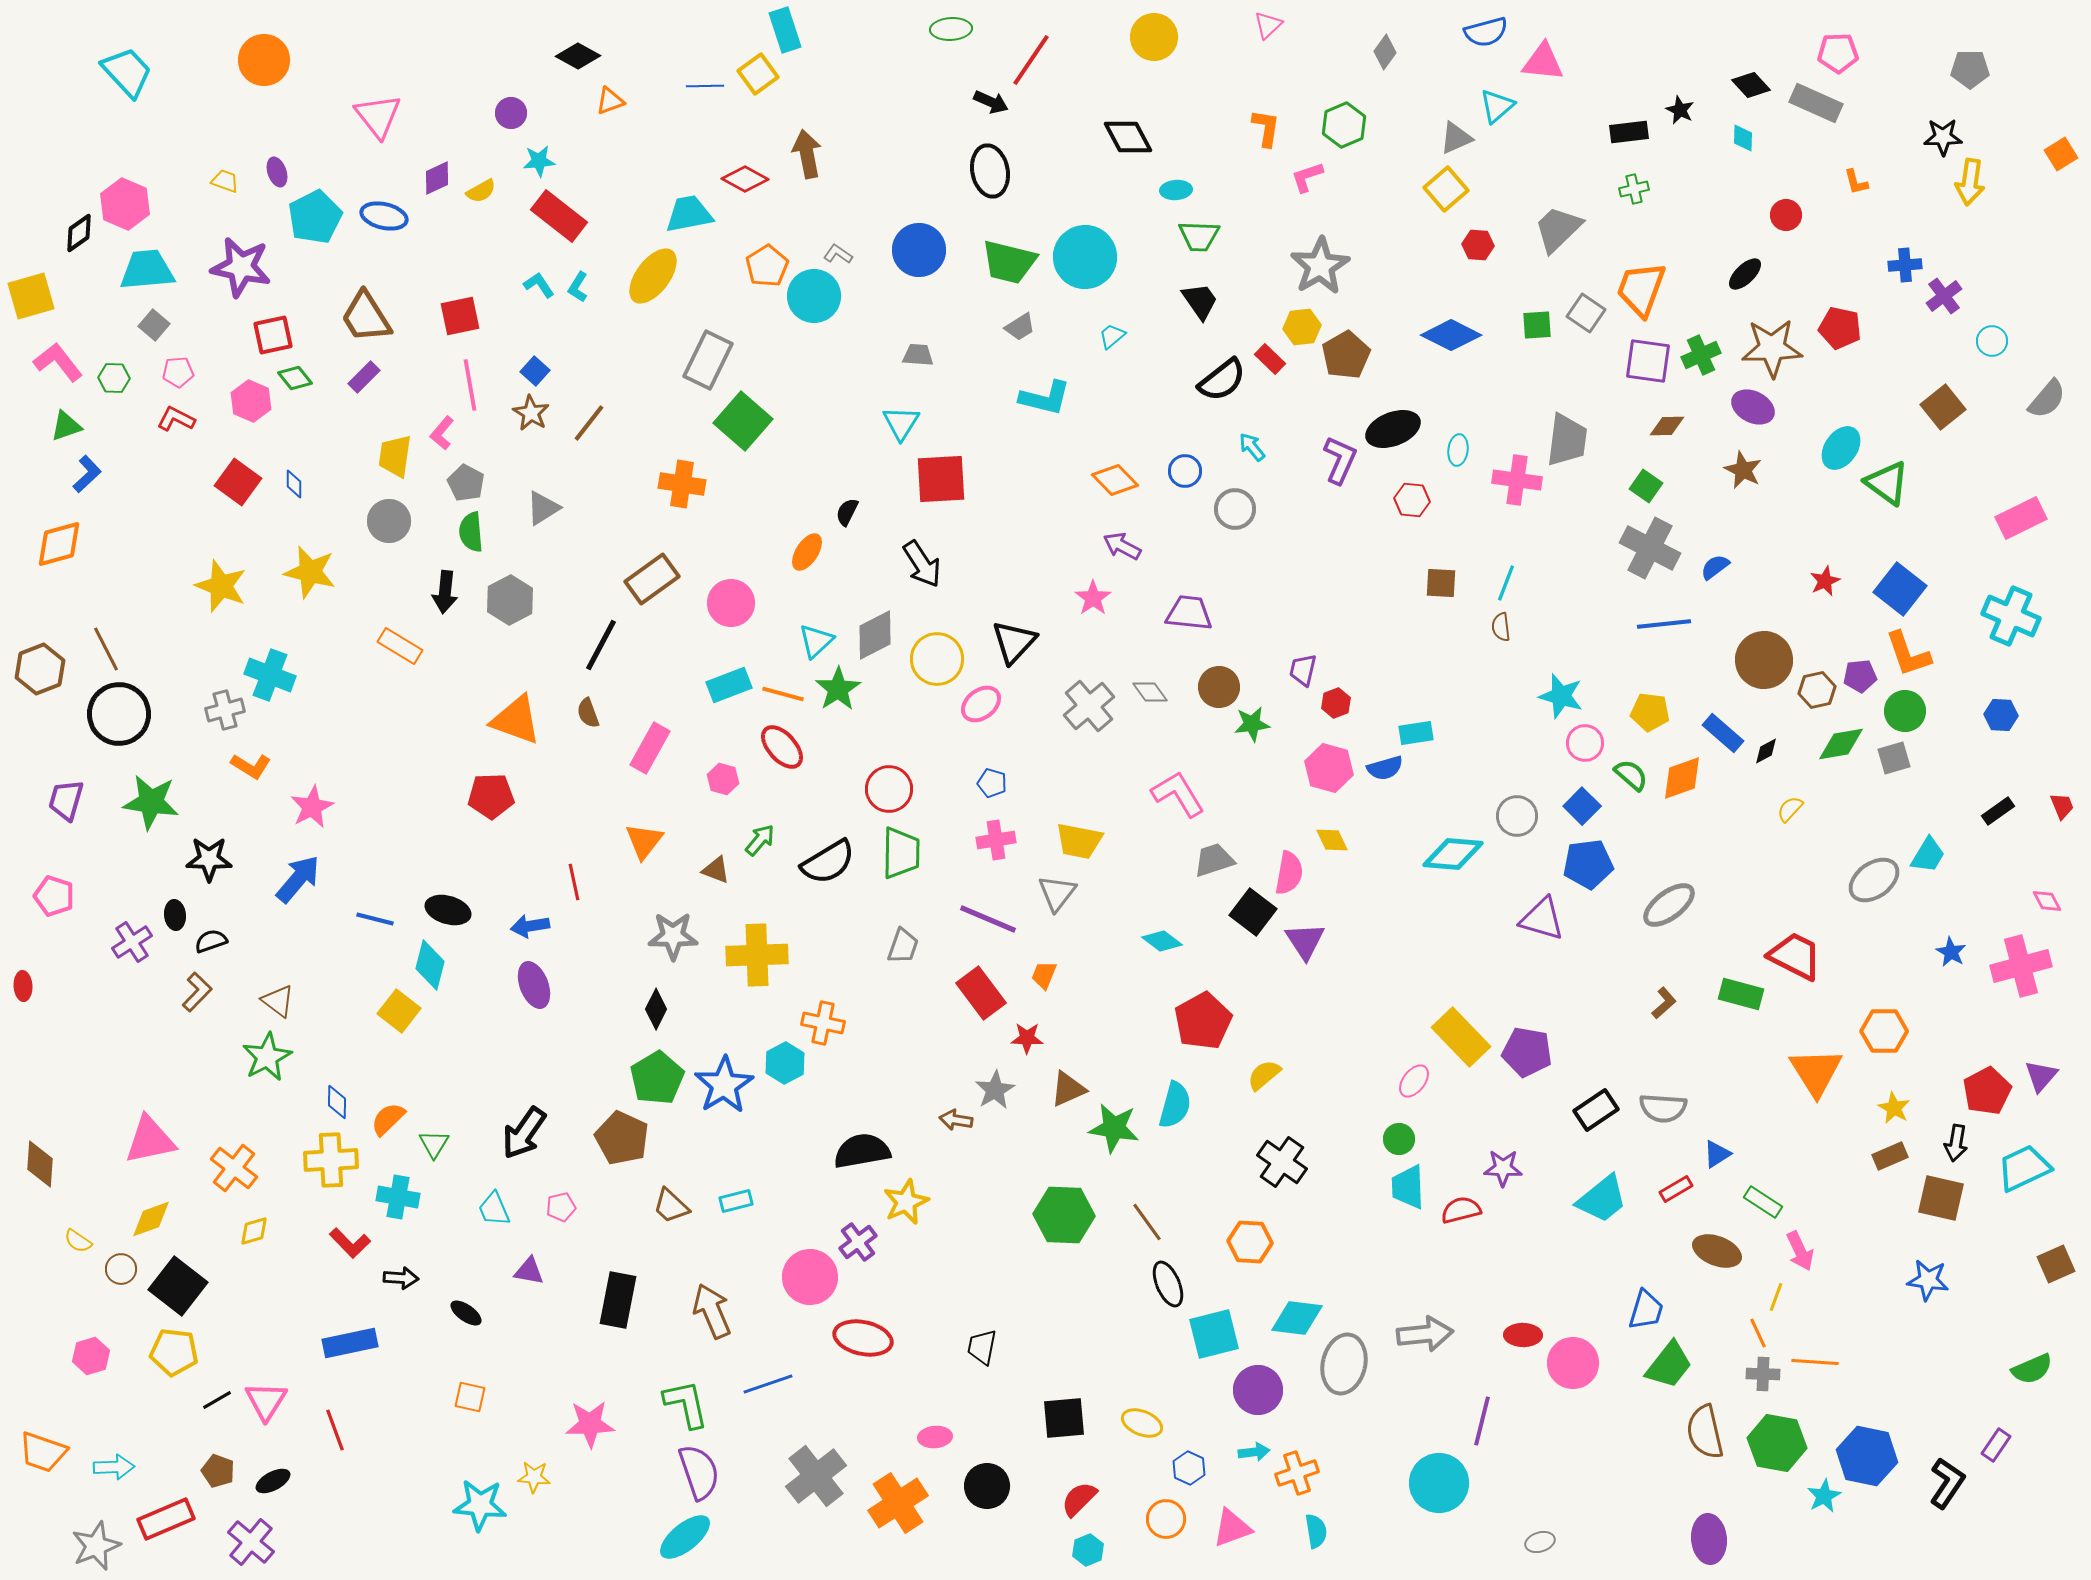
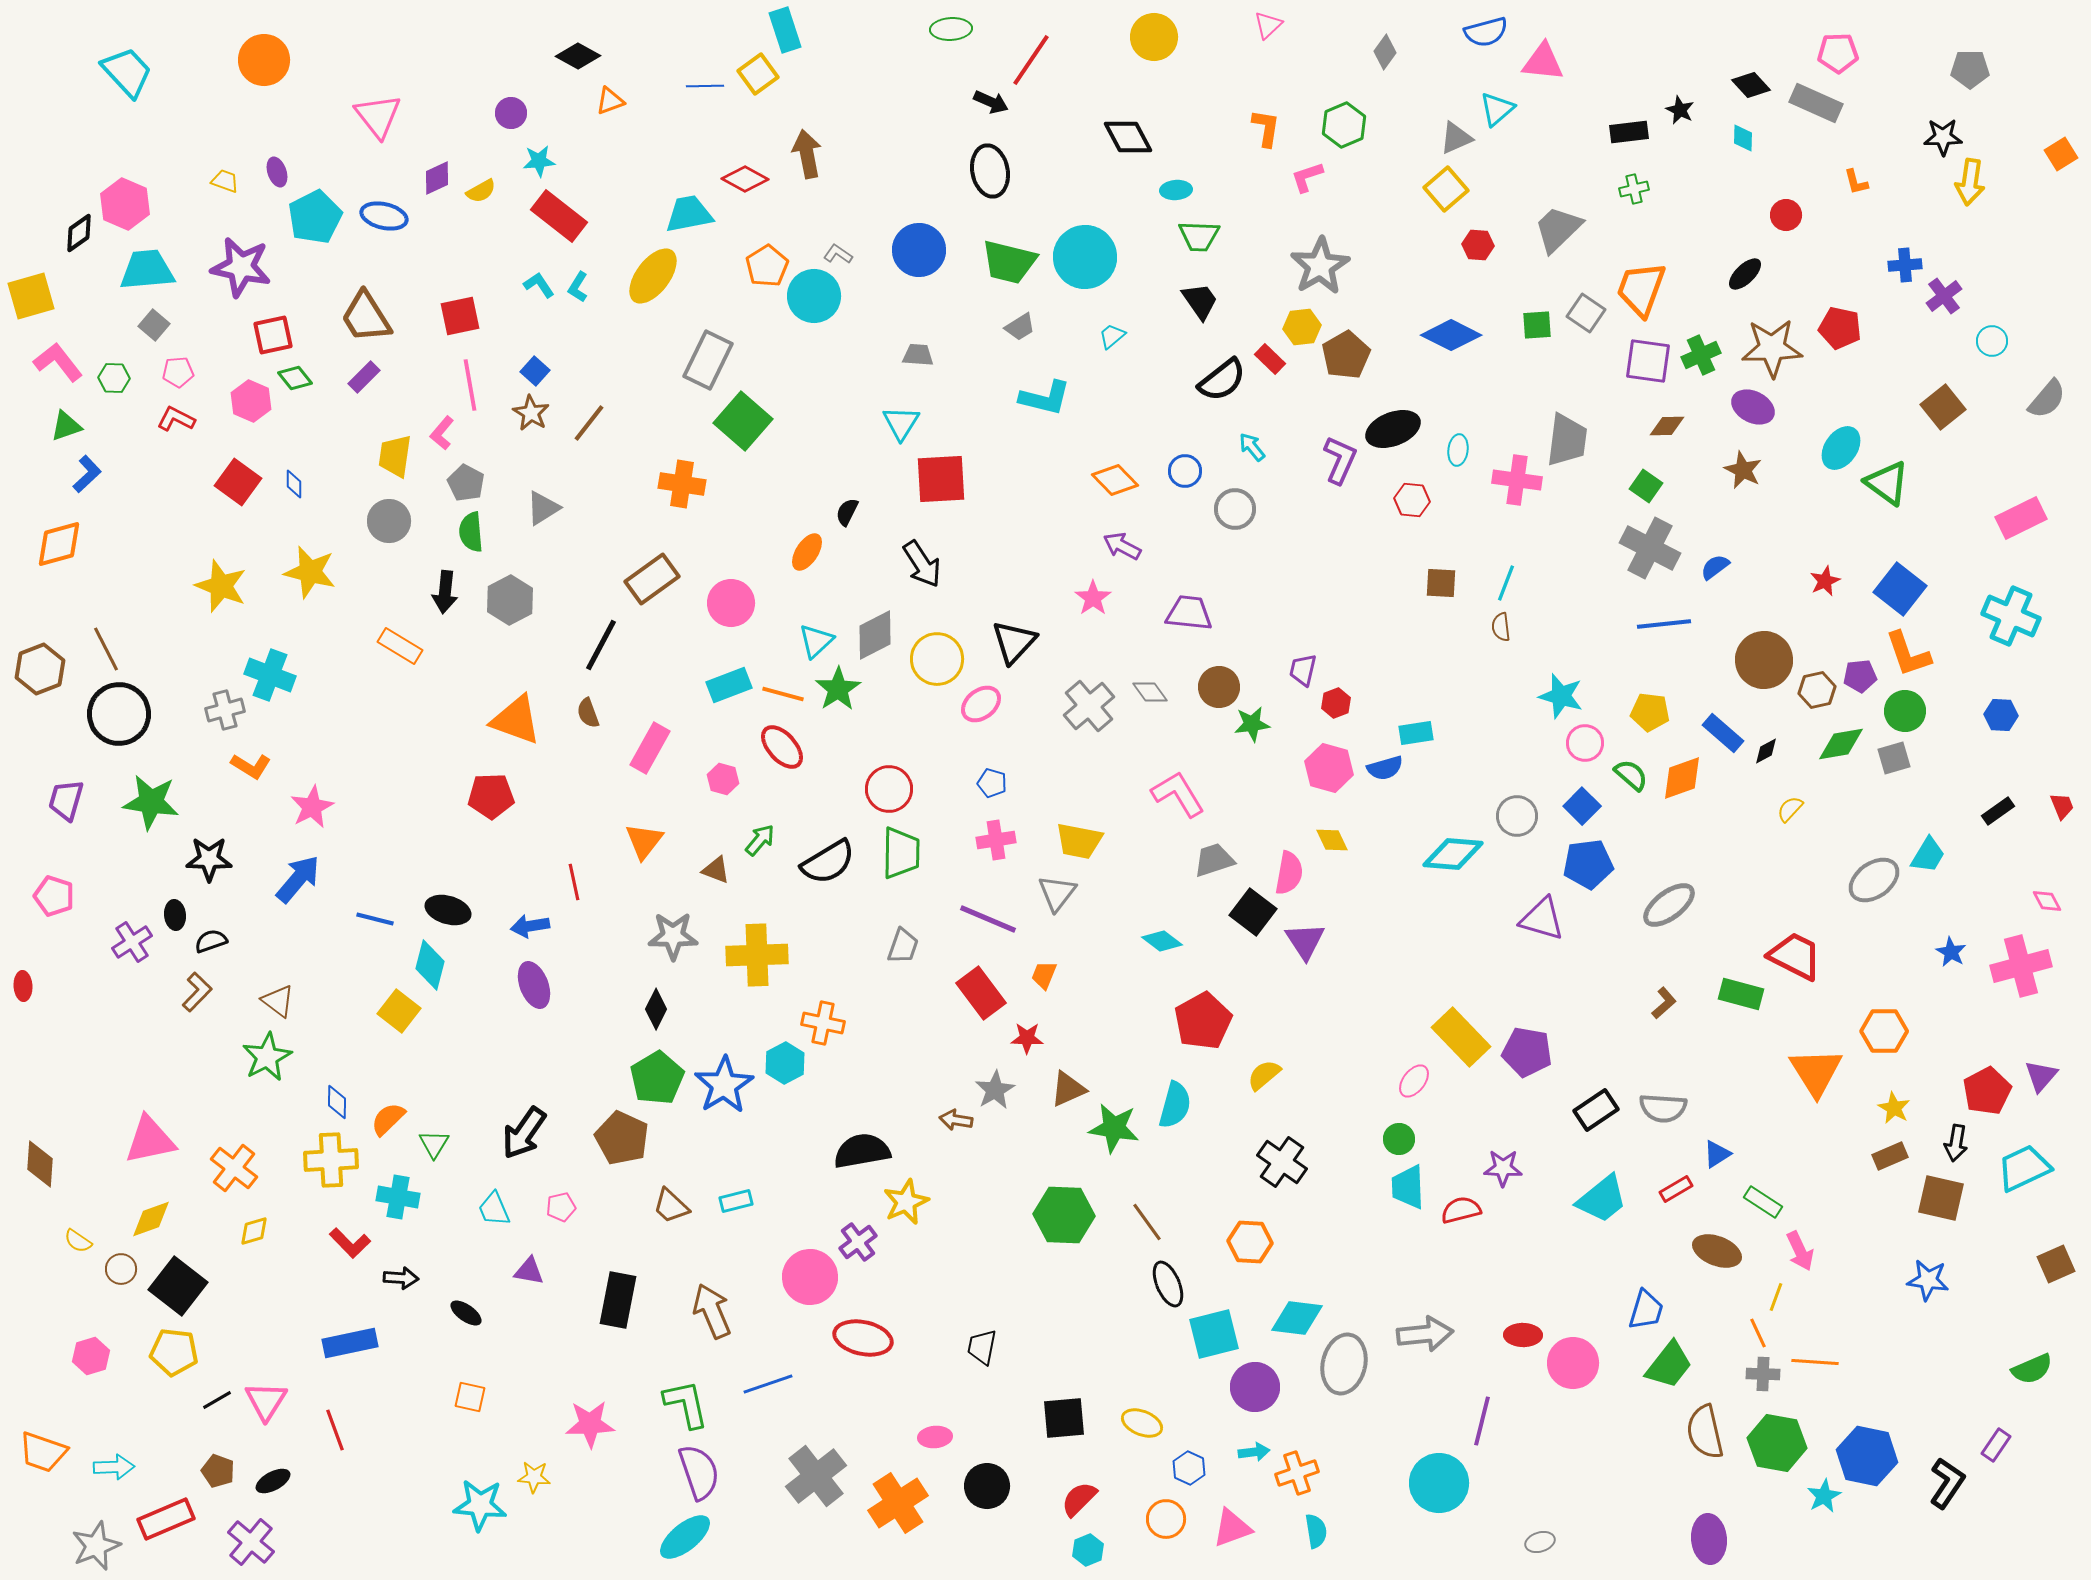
cyan triangle at (1497, 106): moved 3 px down
purple circle at (1258, 1390): moved 3 px left, 3 px up
